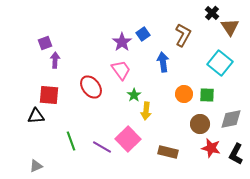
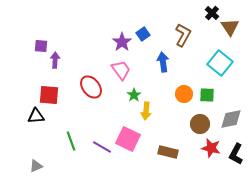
purple square: moved 4 px left, 3 px down; rotated 24 degrees clockwise
pink square: rotated 20 degrees counterclockwise
